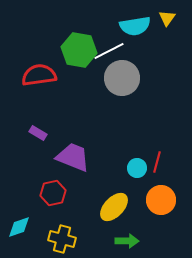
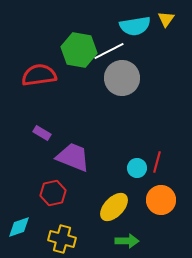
yellow triangle: moved 1 px left, 1 px down
purple rectangle: moved 4 px right
